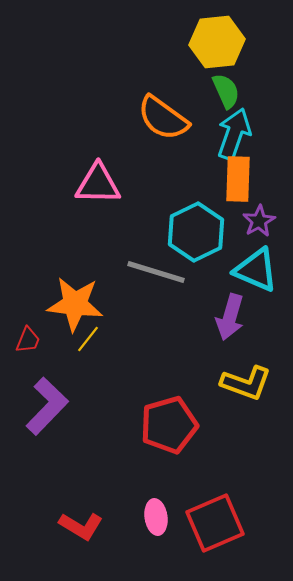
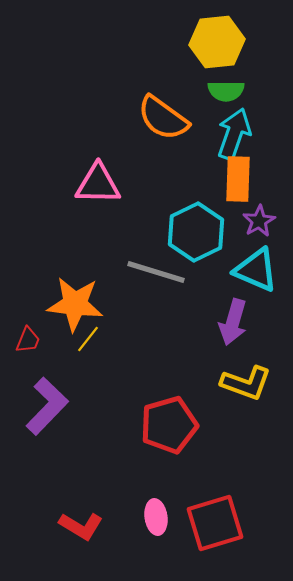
green semicircle: rotated 114 degrees clockwise
purple arrow: moved 3 px right, 5 px down
red square: rotated 6 degrees clockwise
